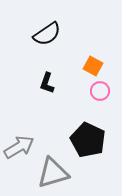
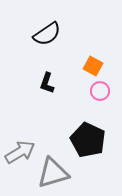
gray arrow: moved 1 px right, 5 px down
